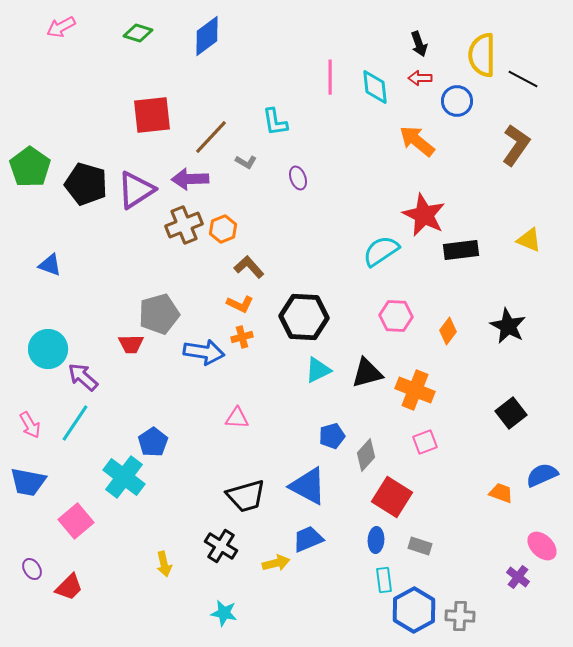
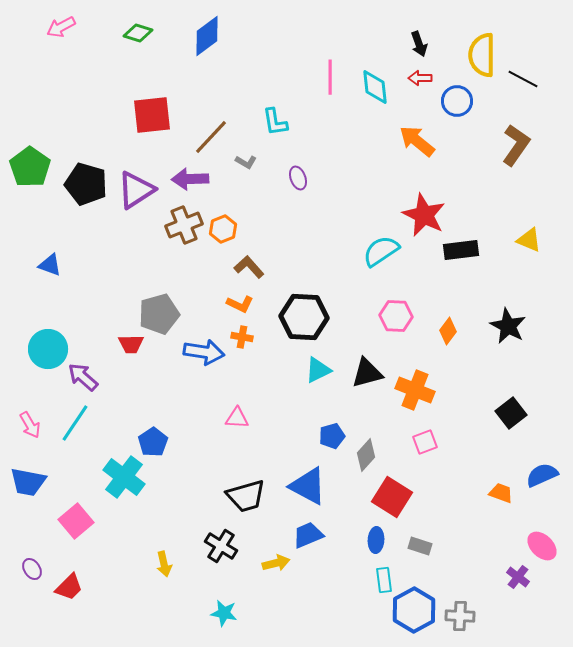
orange cross at (242, 337): rotated 25 degrees clockwise
blue trapezoid at (308, 539): moved 4 px up
